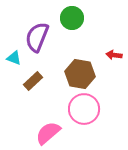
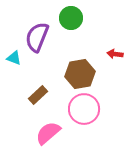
green circle: moved 1 px left
red arrow: moved 1 px right, 1 px up
brown hexagon: rotated 20 degrees counterclockwise
brown rectangle: moved 5 px right, 14 px down
